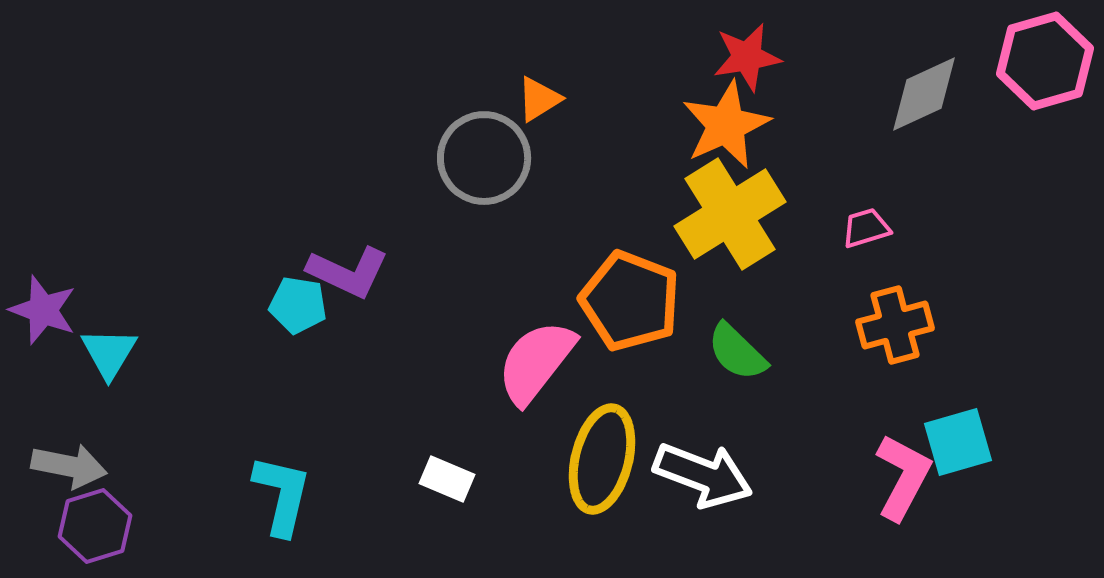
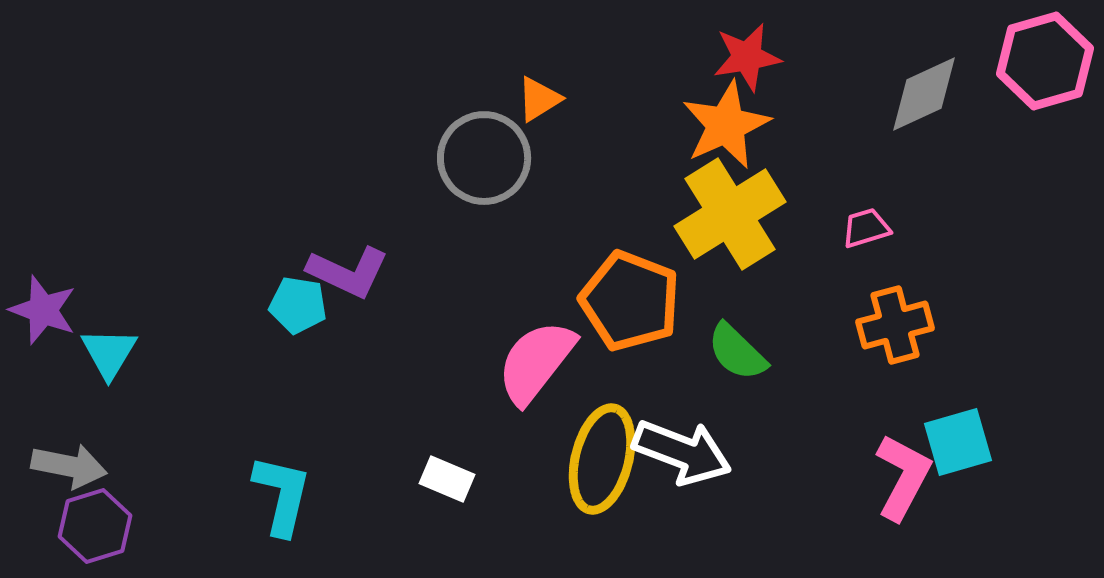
white arrow: moved 21 px left, 23 px up
